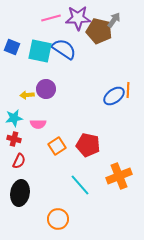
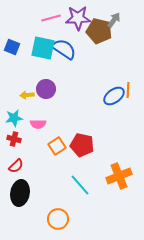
cyan square: moved 3 px right, 3 px up
red pentagon: moved 6 px left
red semicircle: moved 3 px left, 5 px down; rotated 21 degrees clockwise
